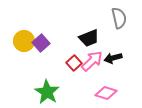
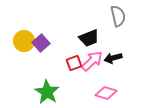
gray semicircle: moved 1 px left, 2 px up
red square: rotated 21 degrees clockwise
